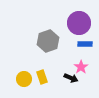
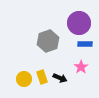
black arrow: moved 11 px left
